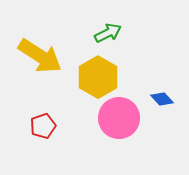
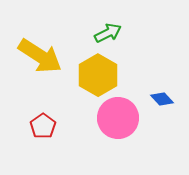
yellow hexagon: moved 2 px up
pink circle: moved 1 px left
red pentagon: rotated 15 degrees counterclockwise
